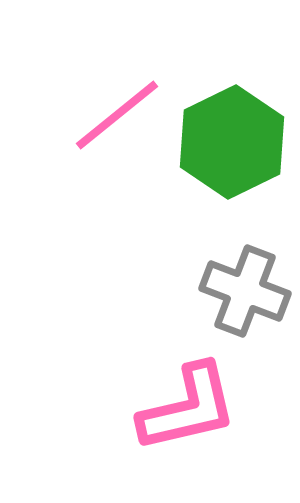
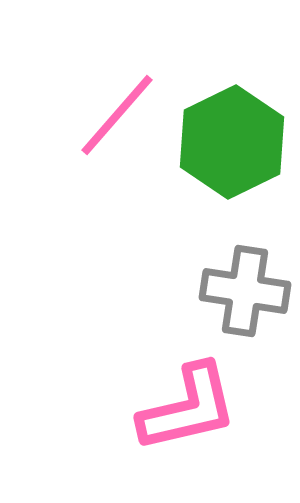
pink line: rotated 10 degrees counterclockwise
gray cross: rotated 12 degrees counterclockwise
